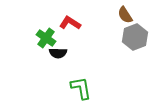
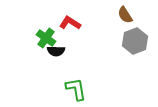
gray hexagon: moved 4 px down
black semicircle: moved 2 px left, 2 px up
green L-shape: moved 5 px left, 1 px down
